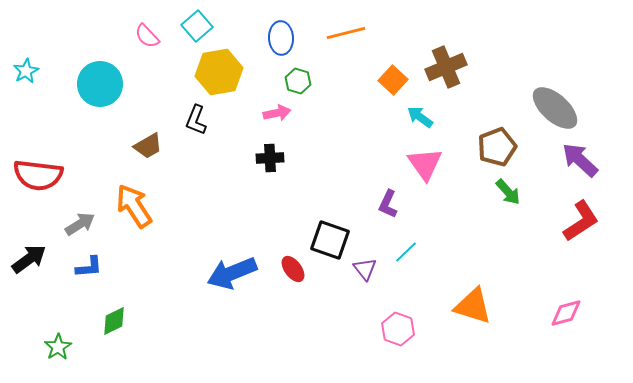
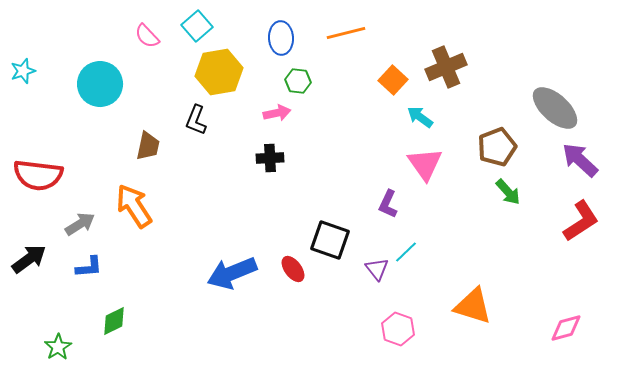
cyan star: moved 3 px left; rotated 10 degrees clockwise
green hexagon: rotated 10 degrees counterclockwise
brown trapezoid: rotated 48 degrees counterclockwise
purple triangle: moved 12 px right
pink diamond: moved 15 px down
